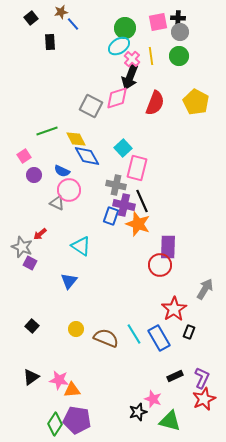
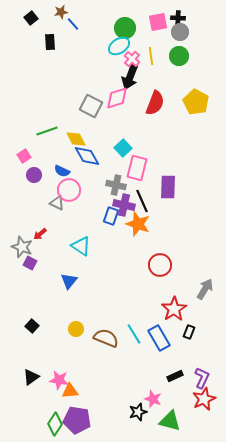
purple rectangle at (168, 247): moved 60 px up
orange triangle at (72, 390): moved 2 px left, 1 px down
